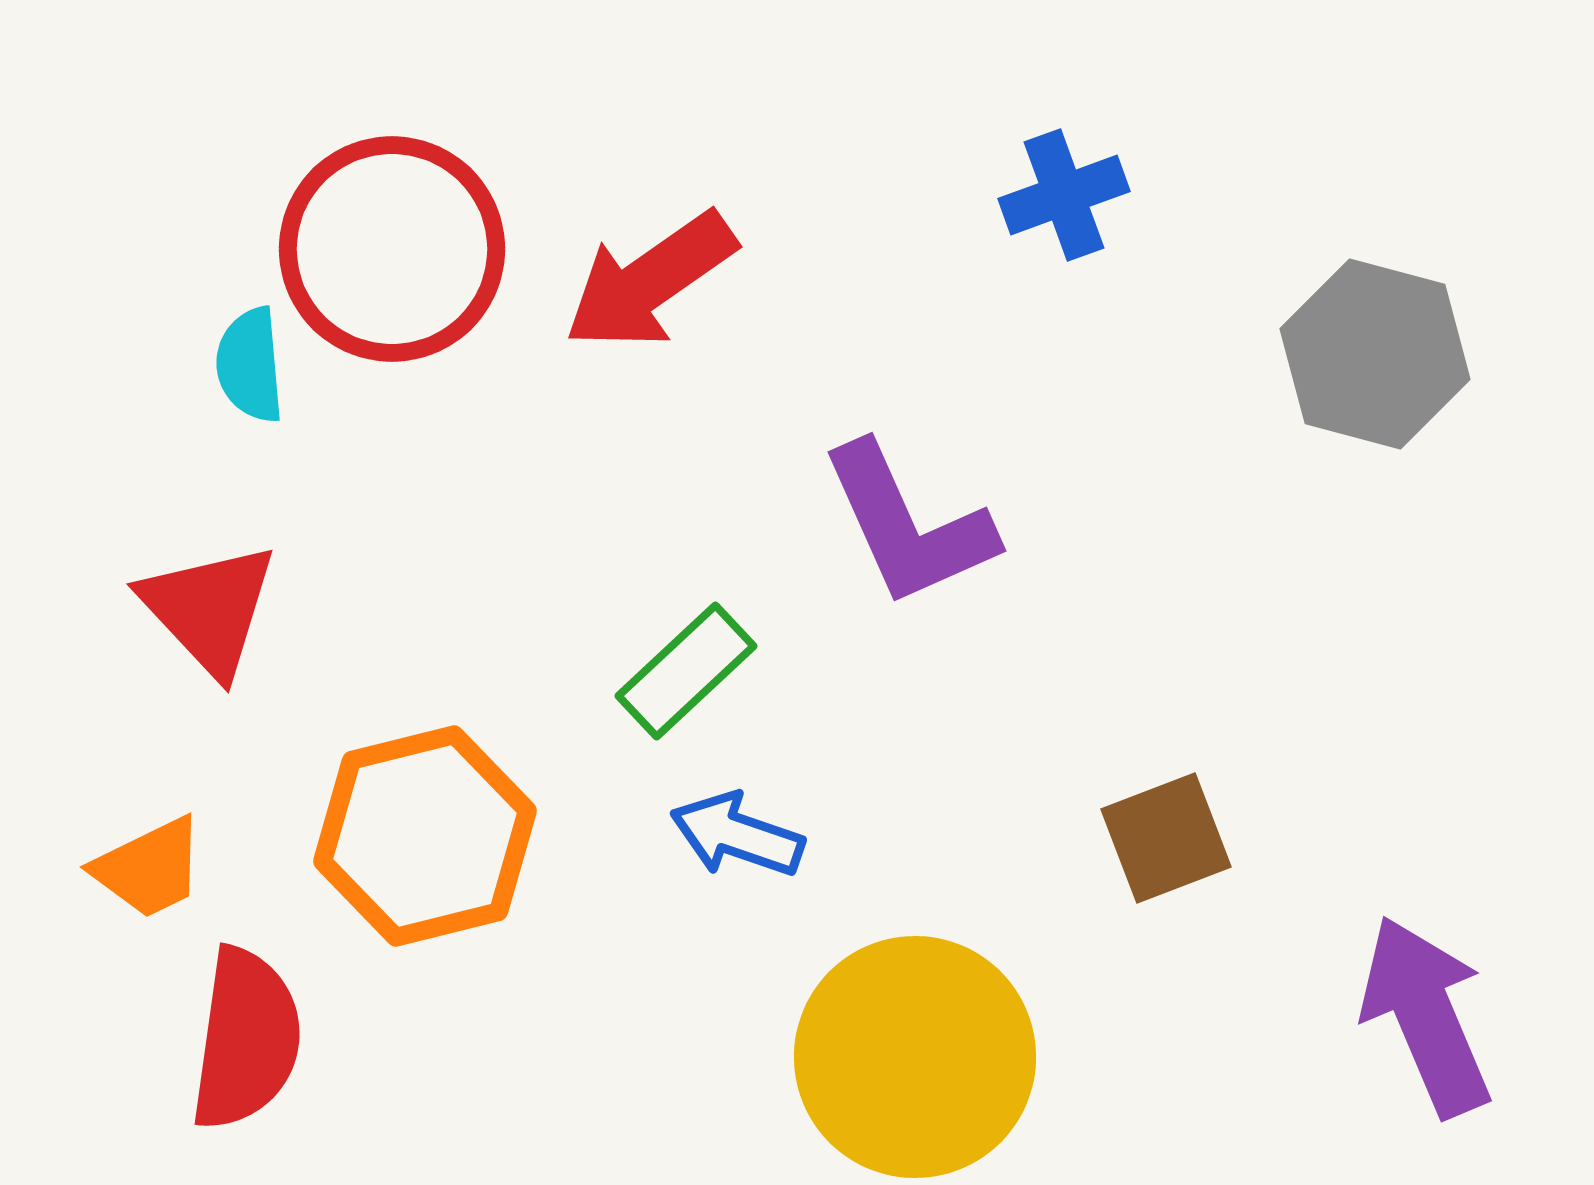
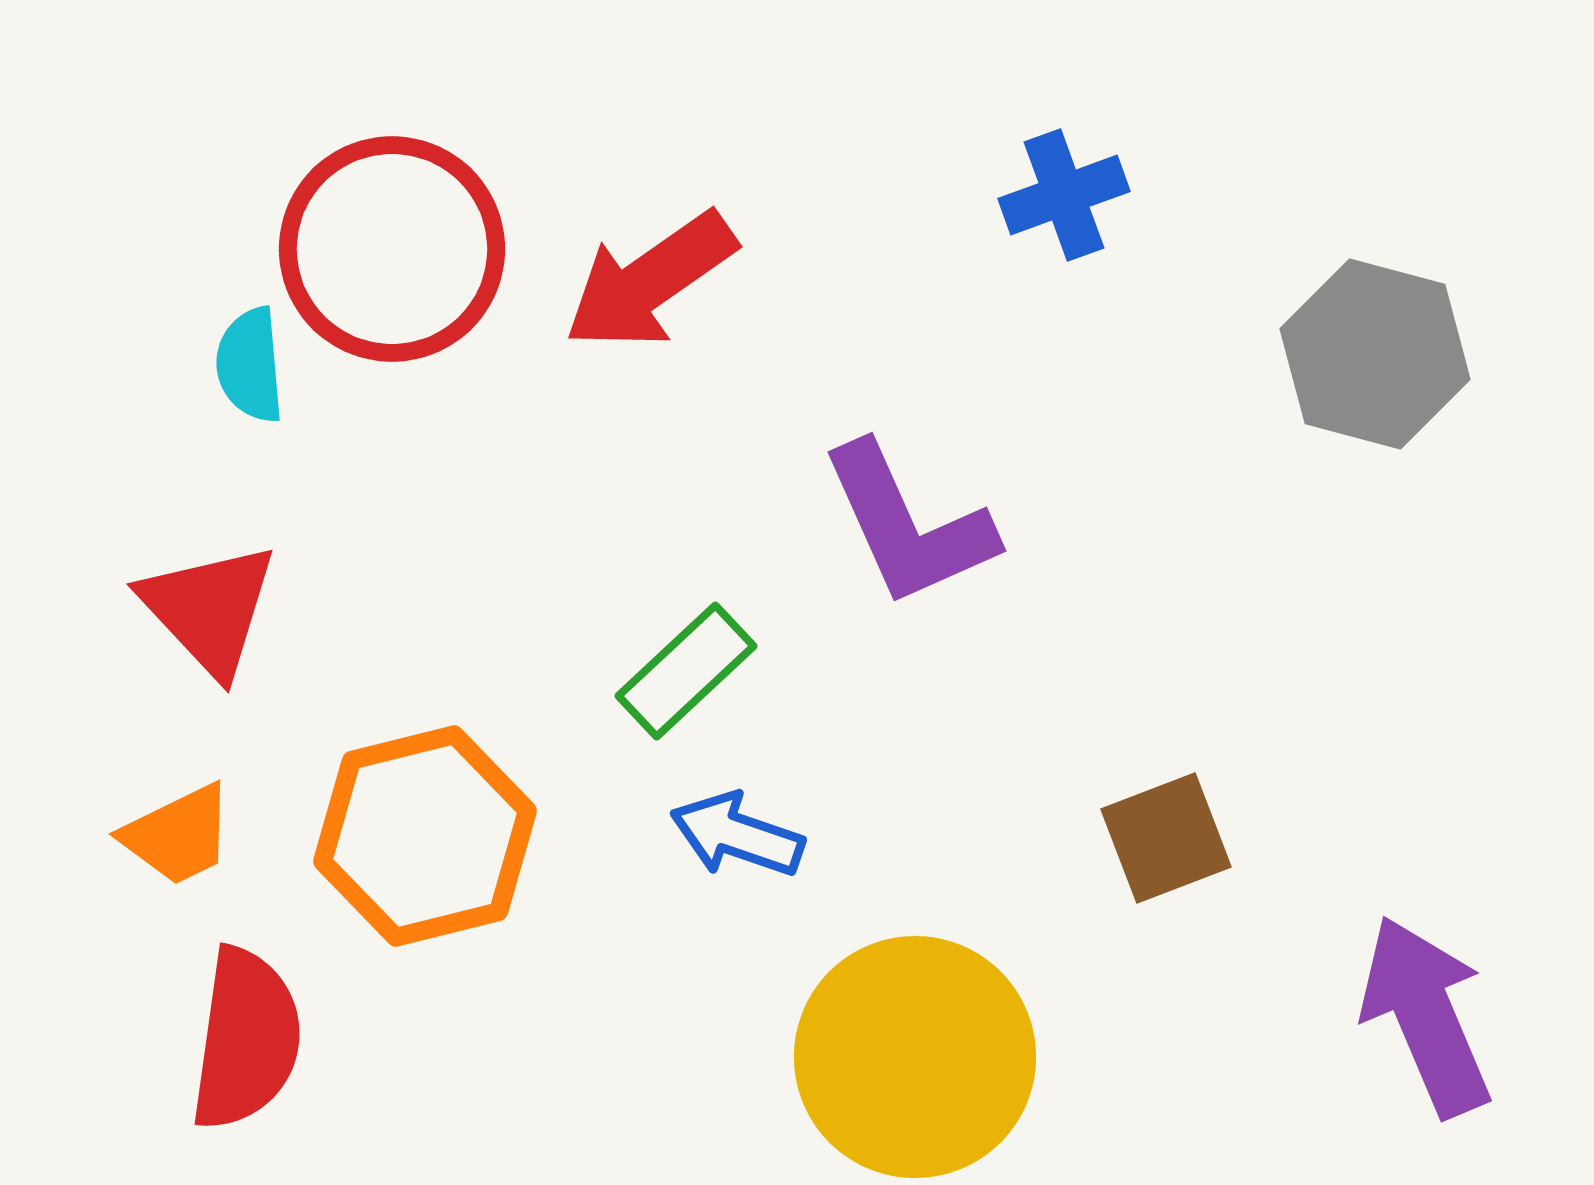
orange trapezoid: moved 29 px right, 33 px up
